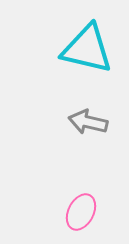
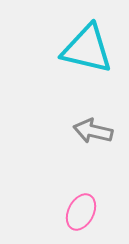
gray arrow: moved 5 px right, 9 px down
